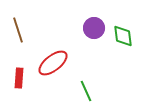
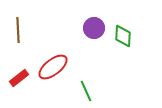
brown line: rotated 15 degrees clockwise
green diamond: rotated 10 degrees clockwise
red ellipse: moved 4 px down
red rectangle: rotated 48 degrees clockwise
